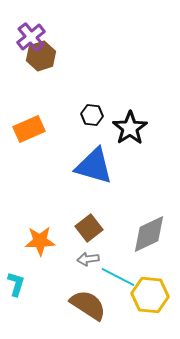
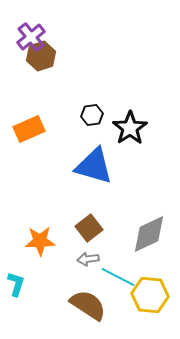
black hexagon: rotated 15 degrees counterclockwise
